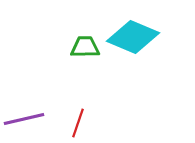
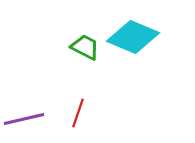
green trapezoid: rotated 28 degrees clockwise
red line: moved 10 px up
